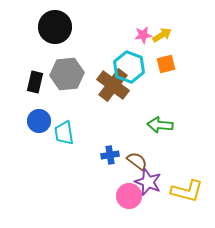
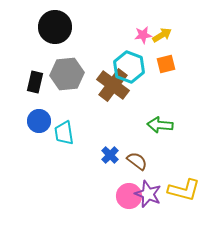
blue cross: rotated 36 degrees counterclockwise
purple star: moved 12 px down
yellow L-shape: moved 3 px left, 1 px up
